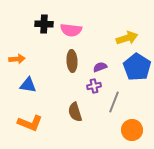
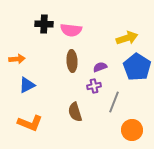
blue triangle: moved 1 px left; rotated 36 degrees counterclockwise
